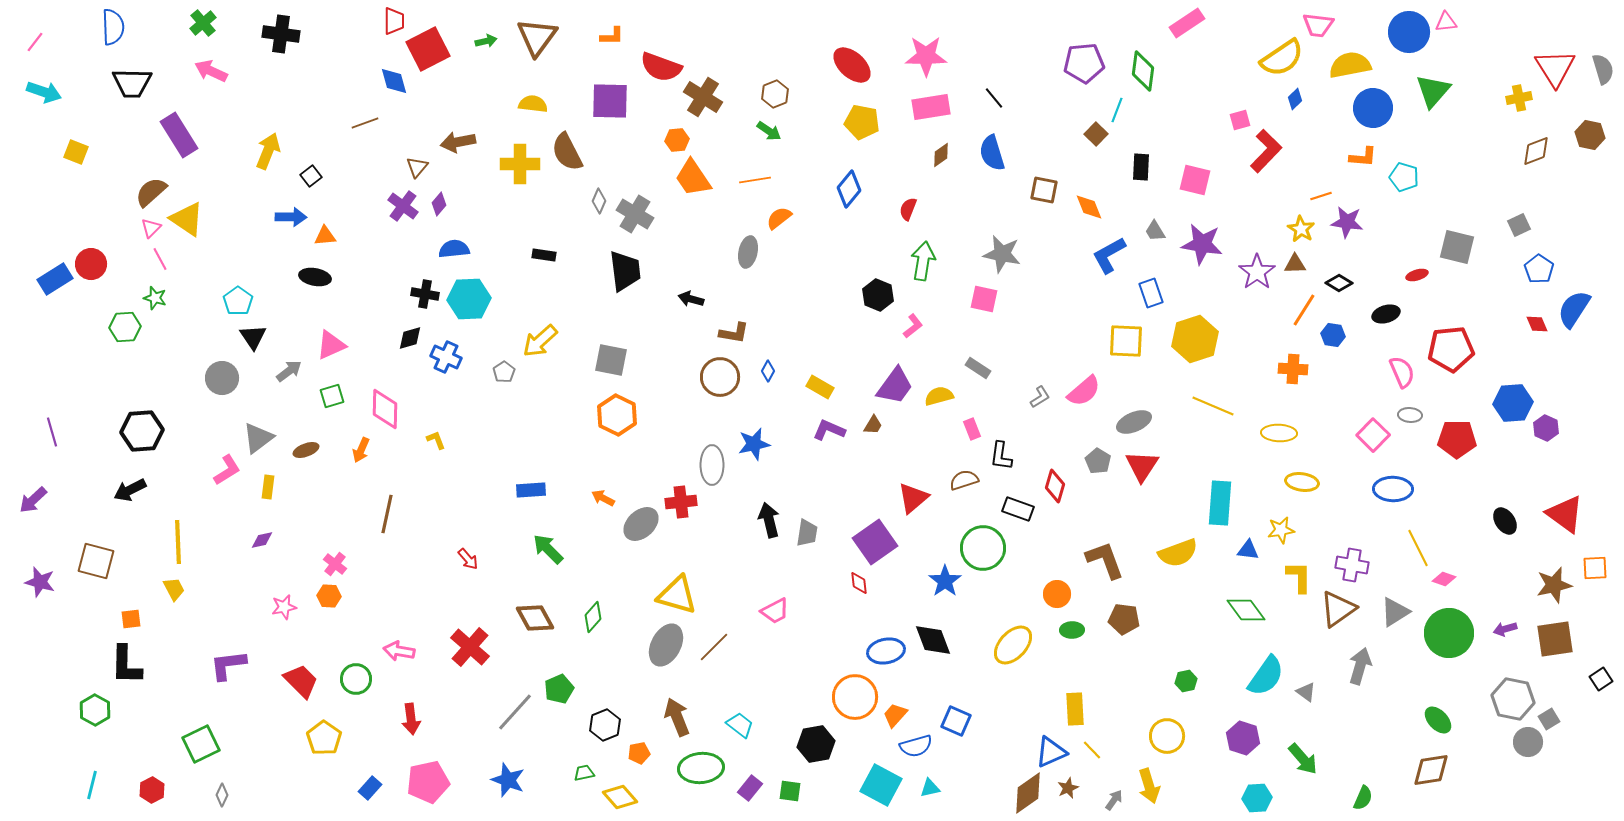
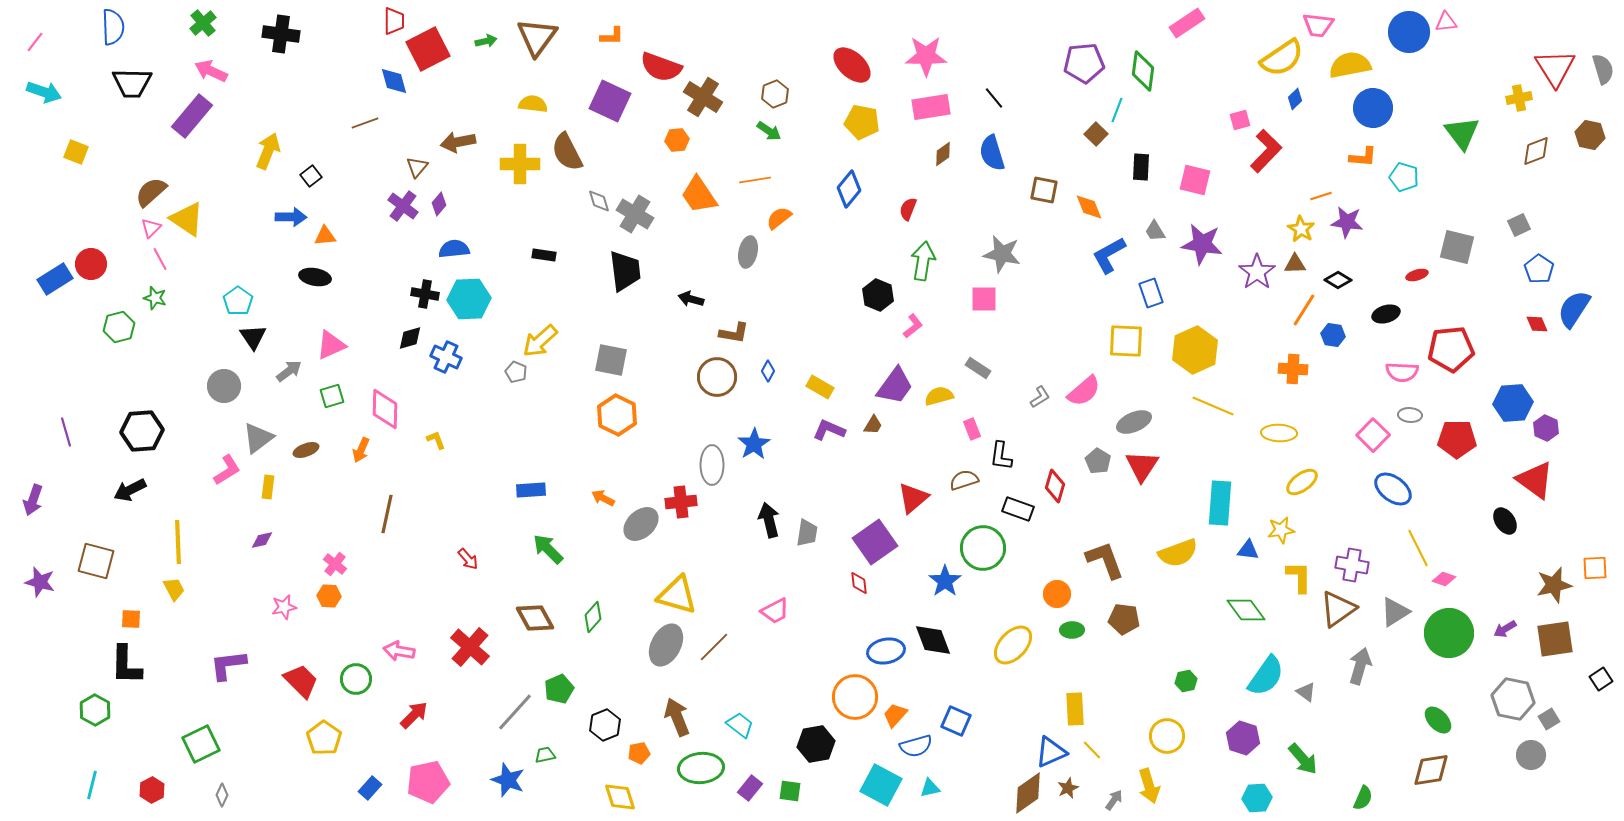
green triangle at (1433, 91): moved 29 px right, 42 px down; rotated 18 degrees counterclockwise
purple square at (610, 101): rotated 24 degrees clockwise
purple rectangle at (179, 135): moved 13 px right, 19 px up; rotated 72 degrees clockwise
brown diamond at (941, 155): moved 2 px right, 1 px up
orange trapezoid at (693, 178): moved 6 px right, 17 px down
gray diamond at (599, 201): rotated 40 degrees counterclockwise
black diamond at (1339, 283): moved 1 px left, 3 px up
pink square at (984, 299): rotated 12 degrees counterclockwise
green hexagon at (125, 327): moved 6 px left; rotated 12 degrees counterclockwise
yellow hexagon at (1195, 339): moved 11 px down; rotated 6 degrees counterclockwise
gray pentagon at (504, 372): moved 12 px right; rotated 15 degrees counterclockwise
pink semicircle at (1402, 372): rotated 116 degrees clockwise
brown circle at (720, 377): moved 3 px left
gray circle at (222, 378): moved 2 px right, 8 px down
purple line at (52, 432): moved 14 px right
blue star at (754, 444): rotated 20 degrees counterclockwise
yellow ellipse at (1302, 482): rotated 44 degrees counterclockwise
blue ellipse at (1393, 489): rotated 36 degrees clockwise
purple arrow at (33, 500): rotated 28 degrees counterclockwise
red triangle at (1565, 514): moved 30 px left, 34 px up
orange square at (131, 619): rotated 10 degrees clockwise
purple arrow at (1505, 629): rotated 15 degrees counterclockwise
red arrow at (411, 719): moved 3 px right, 4 px up; rotated 128 degrees counterclockwise
gray circle at (1528, 742): moved 3 px right, 13 px down
green trapezoid at (584, 773): moved 39 px left, 18 px up
yellow diamond at (620, 797): rotated 24 degrees clockwise
